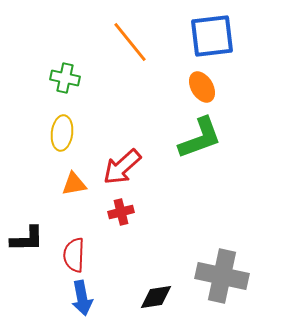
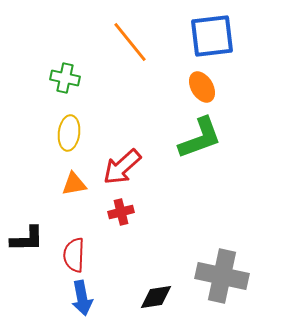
yellow ellipse: moved 7 px right
